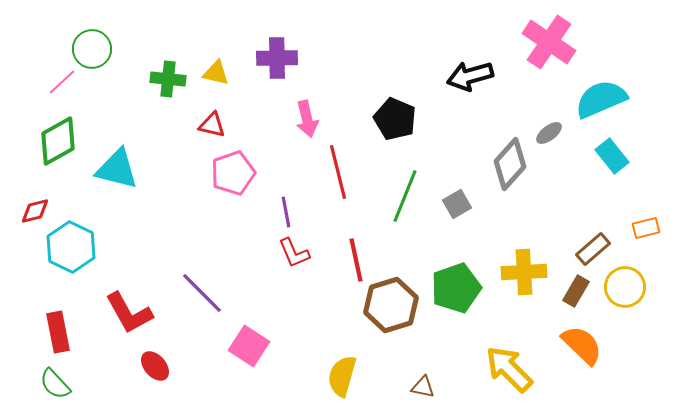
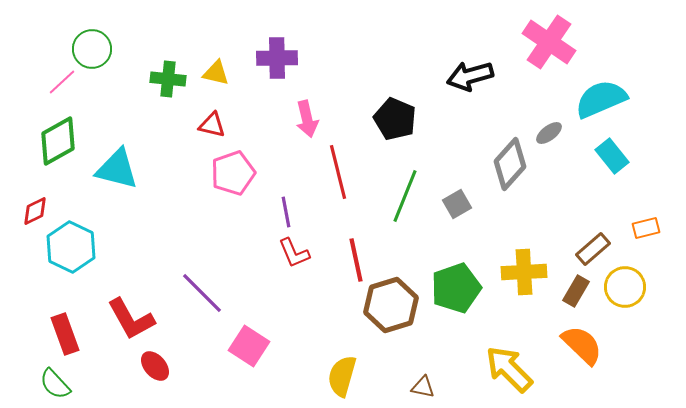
red diamond at (35, 211): rotated 12 degrees counterclockwise
red L-shape at (129, 313): moved 2 px right, 6 px down
red rectangle at (58, 332): moved 7 px right, 2 px down; rotated 9 degrees counterclockwise
